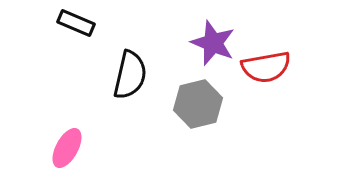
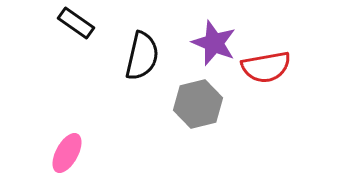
black rectangle: rotated 12 degrees clockwise
purple star: moved 1 px right
black semicircle: moved 12 px right, 19 px up
pink ellipse: moved 5 px down
